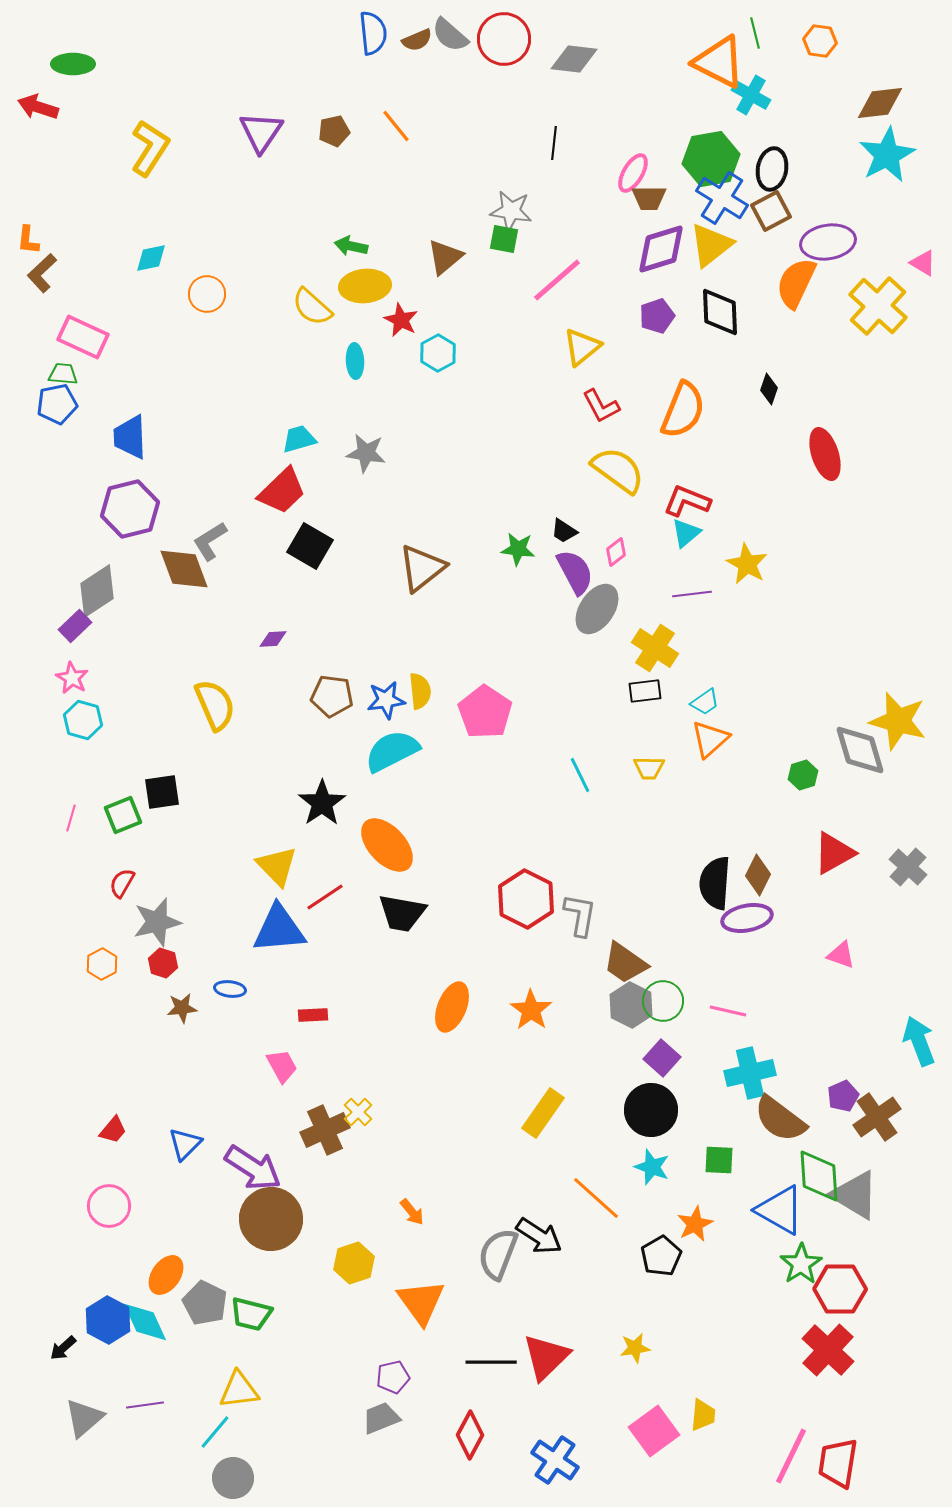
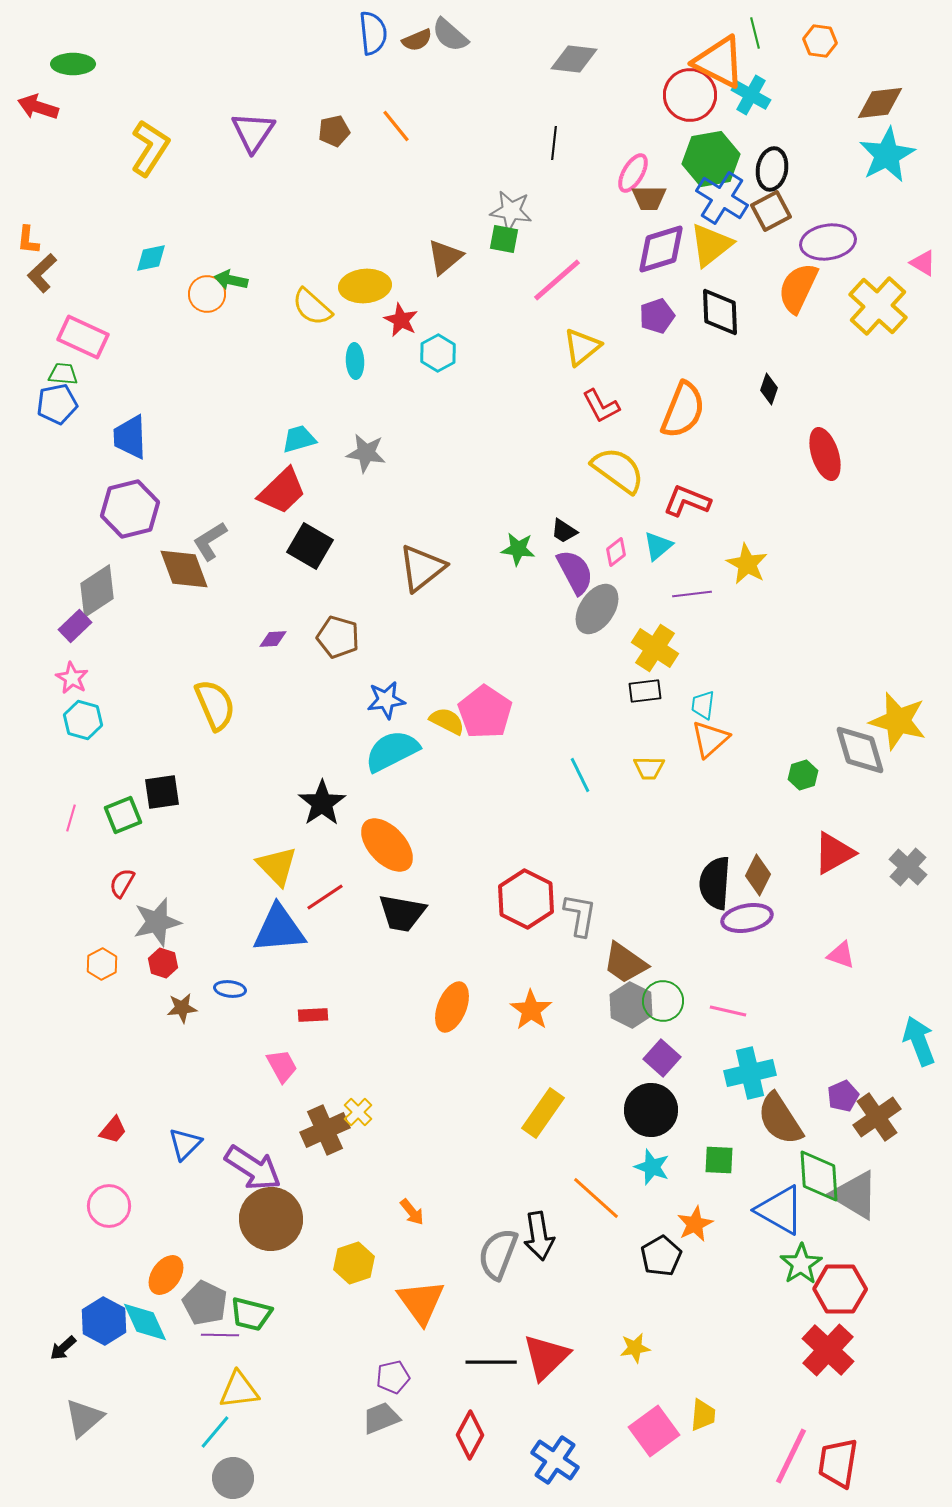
red circle at (504, 39): moved 186 px right, 56 px down
purple triangle at (261, 132): moved 8 px left
green arrow at (351, 246): moved 120 px left, 34 px down
orange semicircle at (796, 283): moved 2 px right, 5 px down
cyan triangle at (686, 533): moved 28 px left, 13 px down
yellow semicircle at (420, 691): moved 27 px right, 30 px down; rotated 57 degrees counterclockwise
brown pentagon at (332, 696): moved 6 px right, 59 px up; rotated 9 degrees clockwise
cyan trapezoid at (705, 702): moved 2 px left, 3 px down; rotated 132 degrees clockwise
brown semicircle at (780, 1119): rotated 20 degrees clockwise
black arrow at (539, 1236): rotated 48 degrees clockwise
blue hexagon at (108, 1320): moved 4 px left, 1 px down
purple line at (145, 1405): moved 75 px right, 70 px up; rotated 9 degrees clockwise
